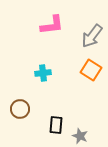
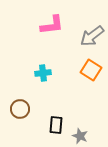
gray arrow: rotated 15 degrees clockwise
